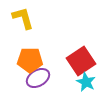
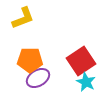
yellow L-shape: rotated 85 degrees clockwise
